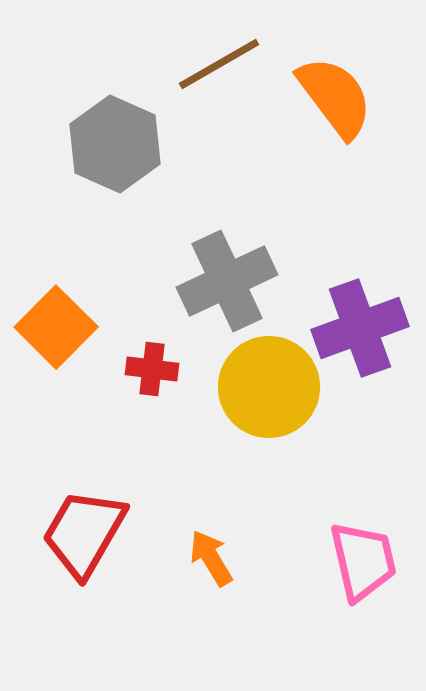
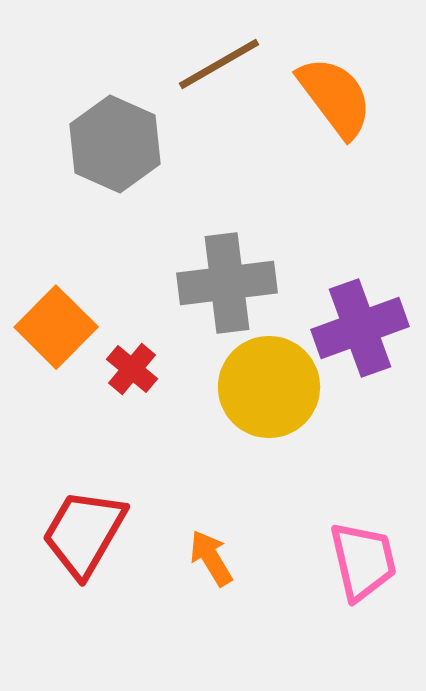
gray cross: moved 2 px down; rotated 18 degrees clockwise
red cross: moved 20 px left; rotated 33 degrees clockwise
